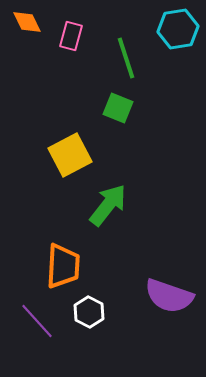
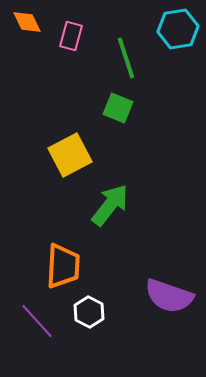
green arrow: moved 2 px right
